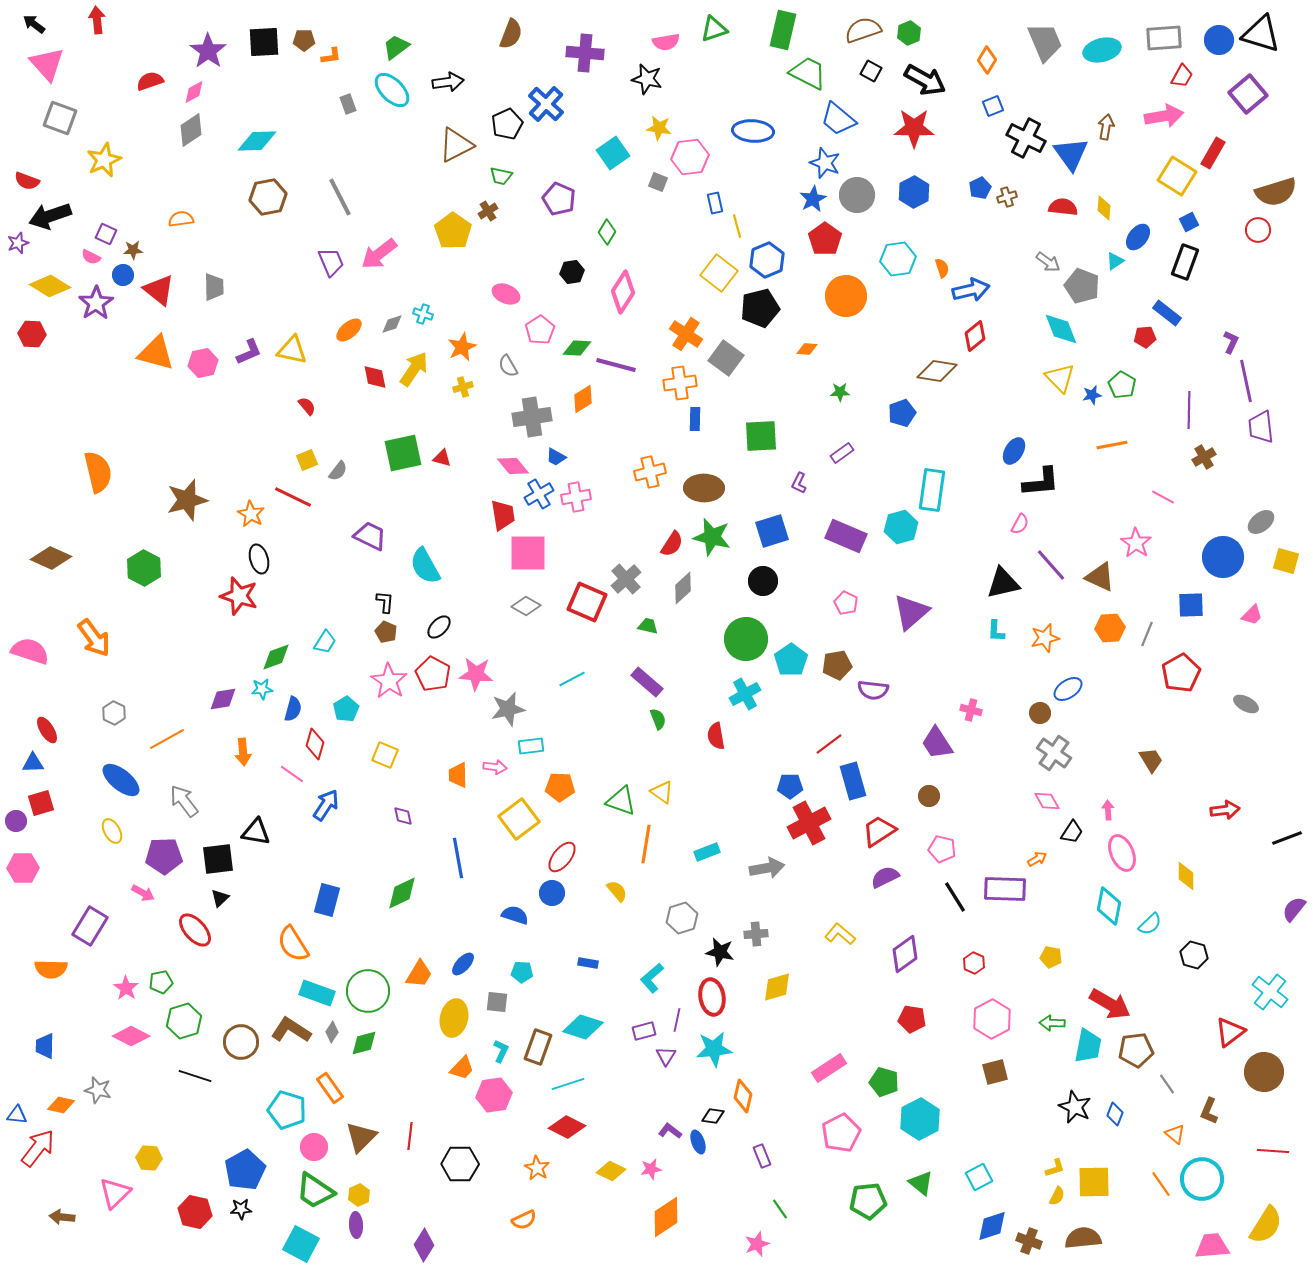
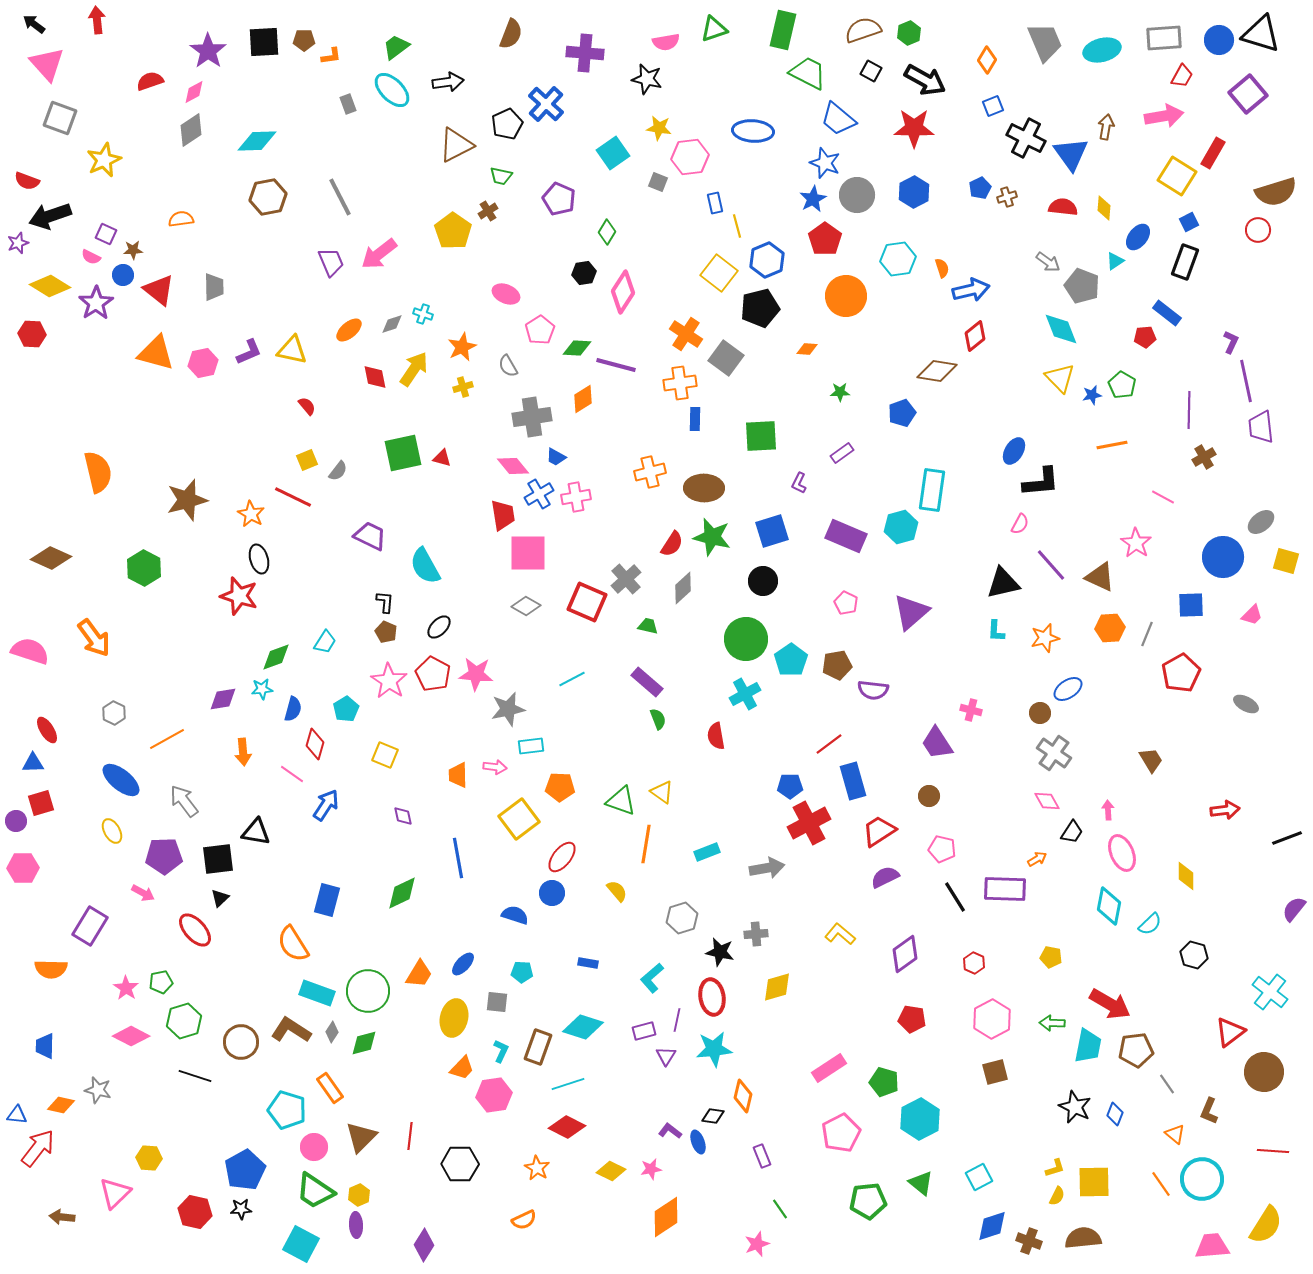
black hexagon at (572, 272): moved 12 px right, 1 px down
